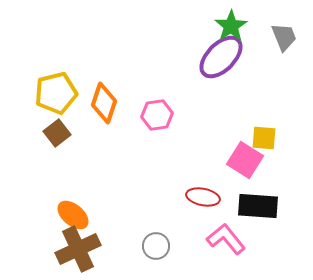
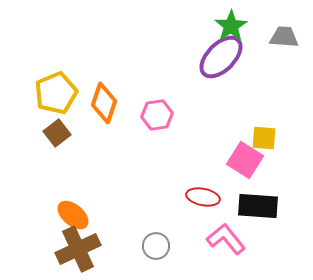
gray trapezoid: rotated 64 degrees counterclockwise
yellow pentagon: rotated 9 degrees counterclockwise
